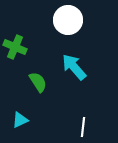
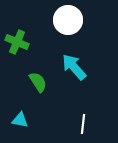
green cross: moved 2 px right, 5 px up
cyan triangle: rotated 36 degrees clockwise
white line: moved 3 px up
